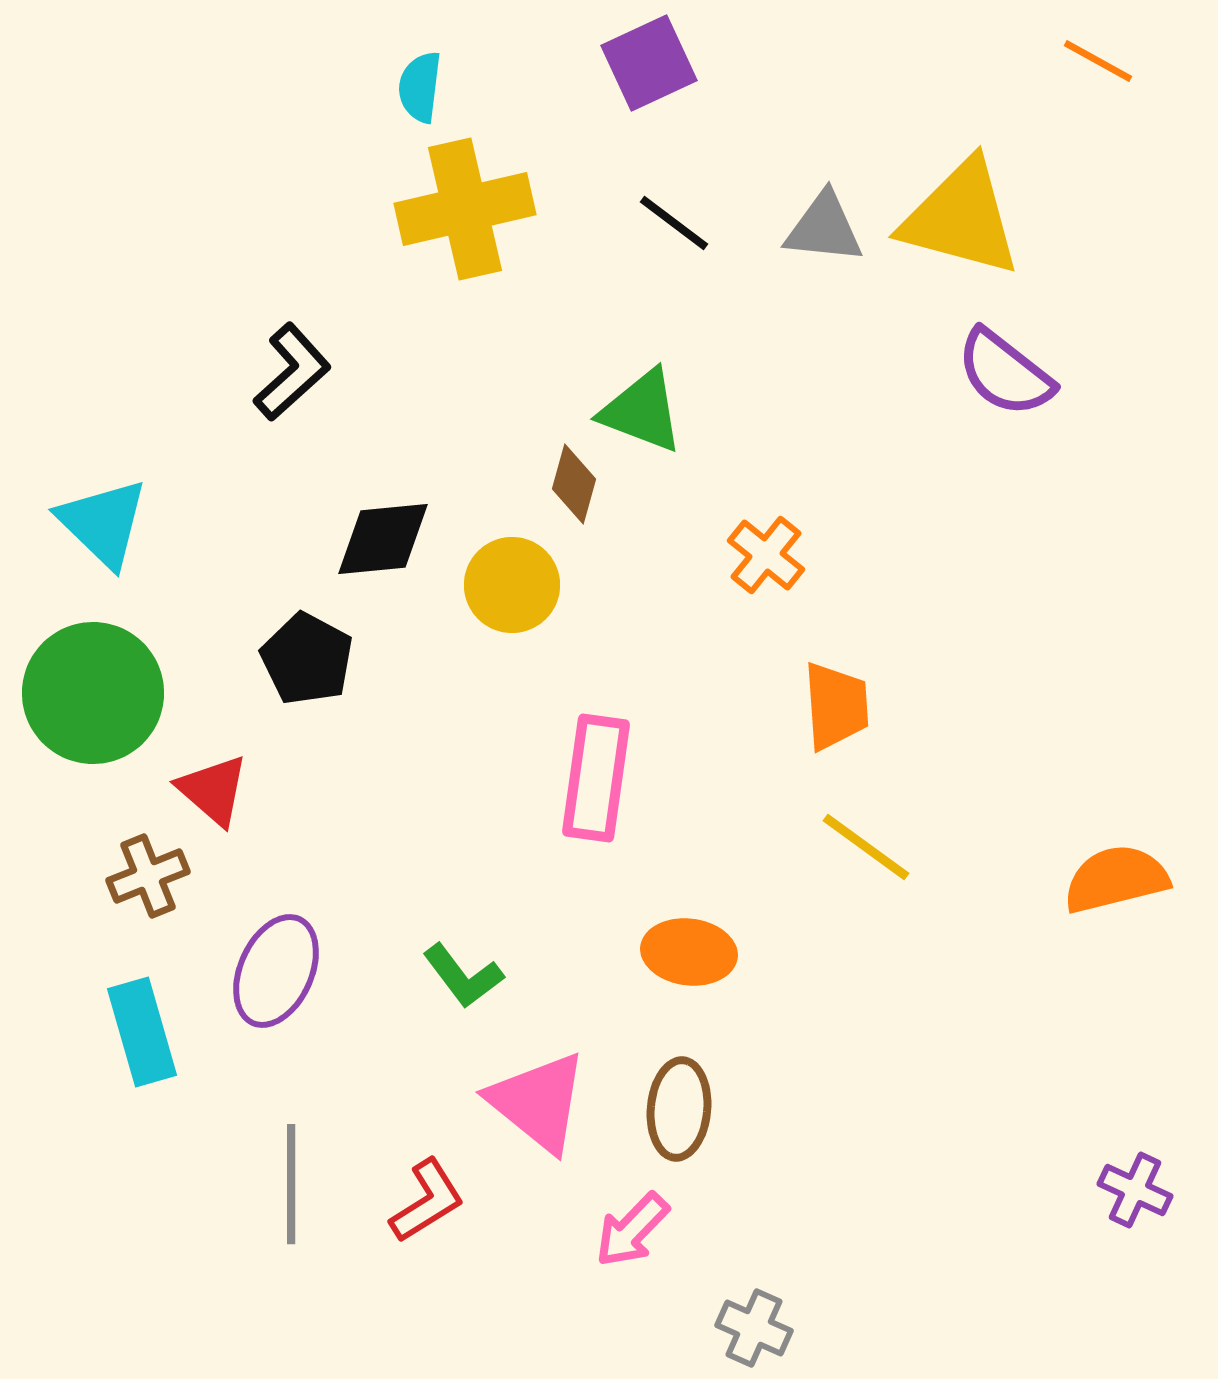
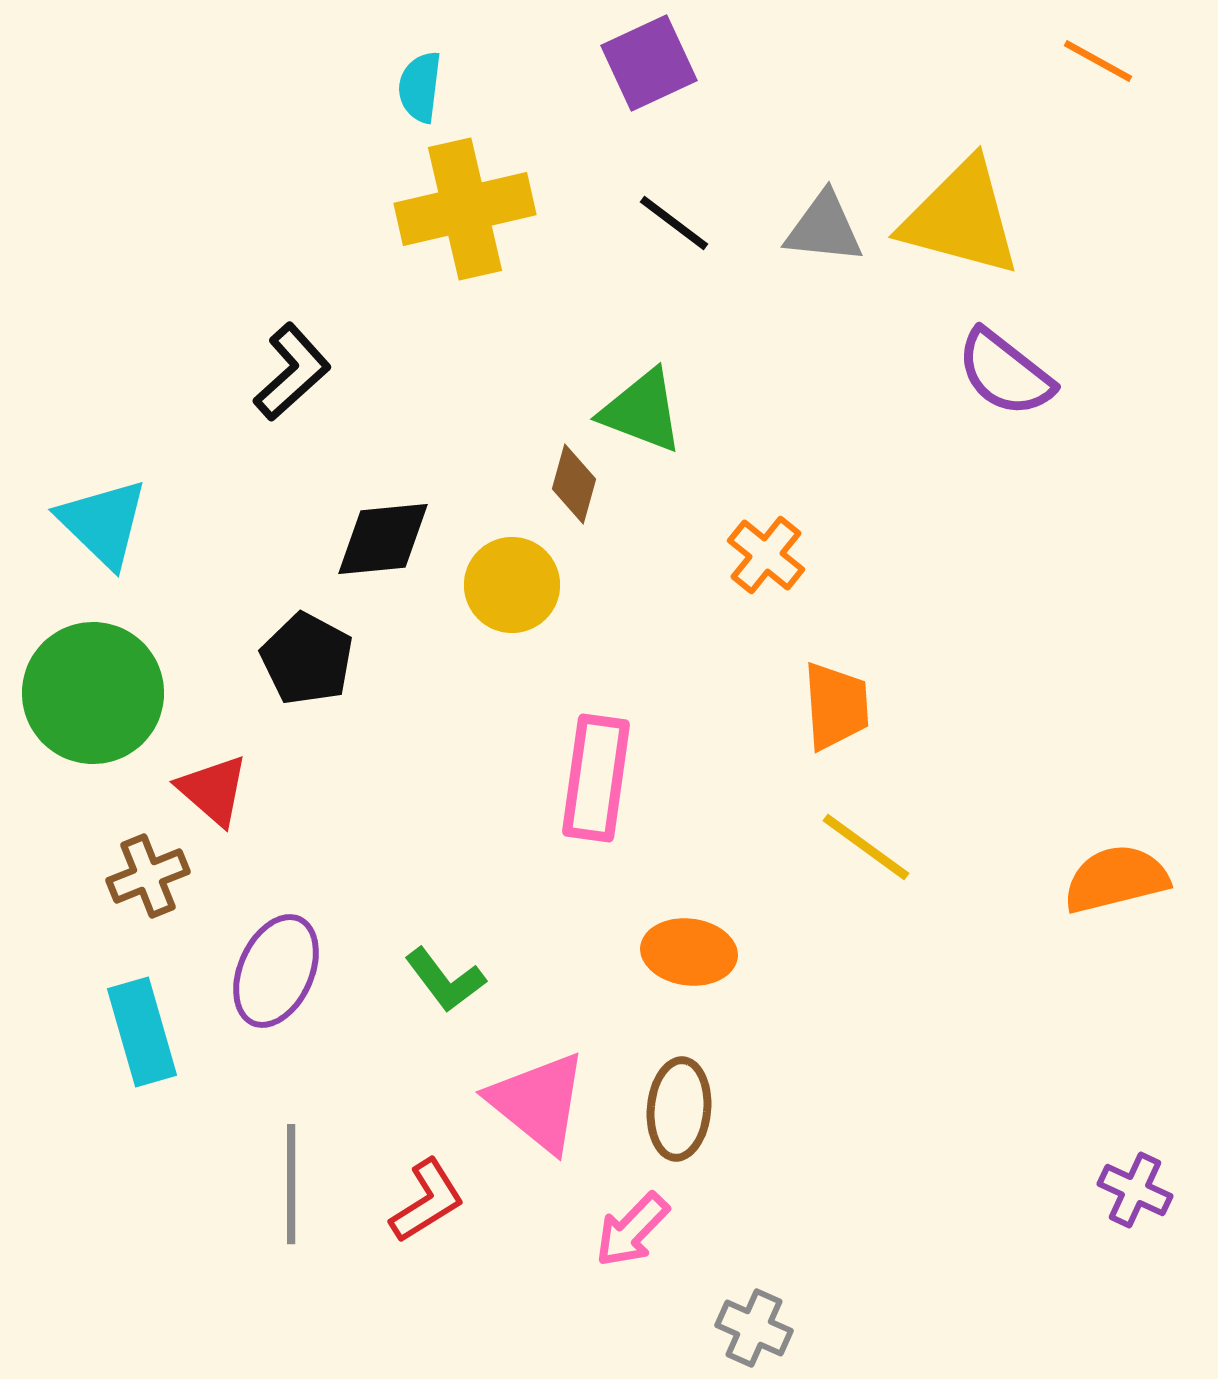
green L-shape: moved 18 px left, 4 px down
